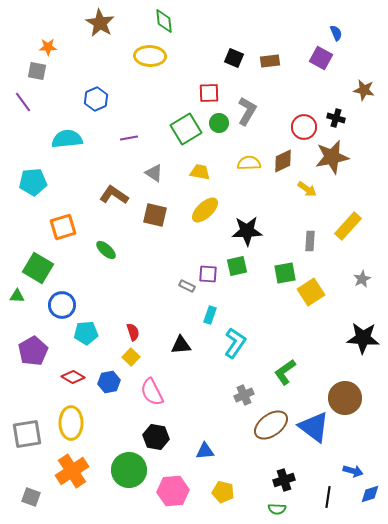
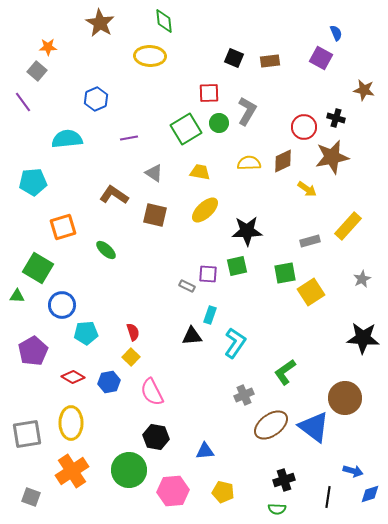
gray square at (37, 71): rotated 30 degrees clockwise
gray rectangle at (310, 241): rotated 72 degrees clockwise
black triangle at (181, 345): moved 11 px right, 9 px up
